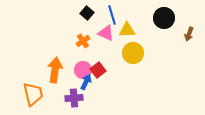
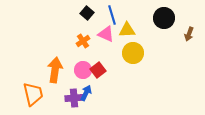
pink triangle: moved 1 px down
blue arrow: moved 11 px down
